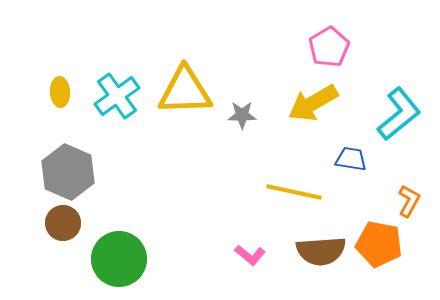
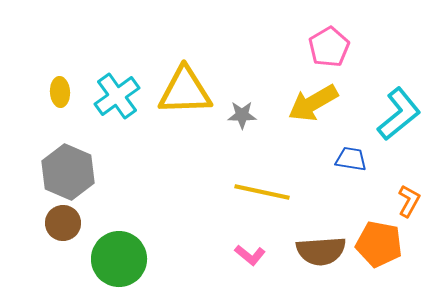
yellow line: moved 32 px left
